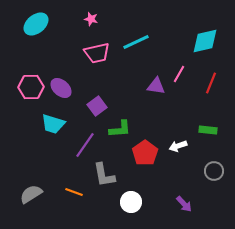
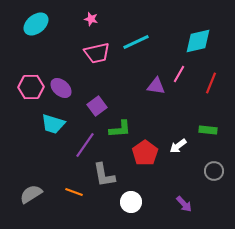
cyan diamond: moved 7 px left
white arrow: rotated 18 degrees counterclockwise
